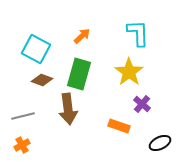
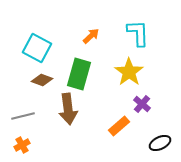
orange arrow: moved 9 px right
cyan square: moved 1 px right, 1 px up
orange rectangle: rotated 60 degrees counterclockwise
